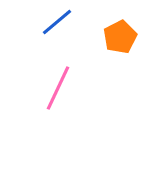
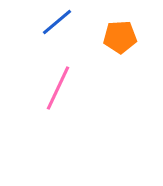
orange pentagon: rotated 24 degrees clockwise
